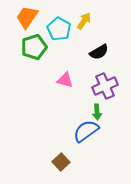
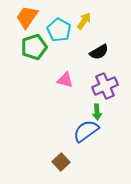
cyan pentagon: moved 1 px down
